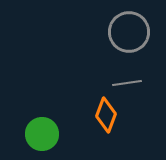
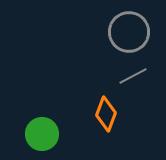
gray line: moved 6 px right, 7 px up; rotated 20 degrees counterclockwise
orange diamond: moved 1 px up
